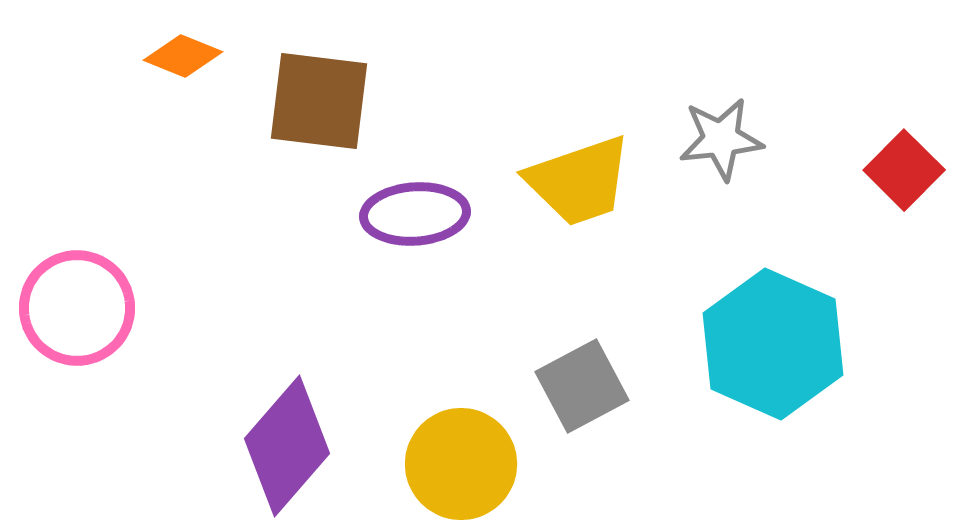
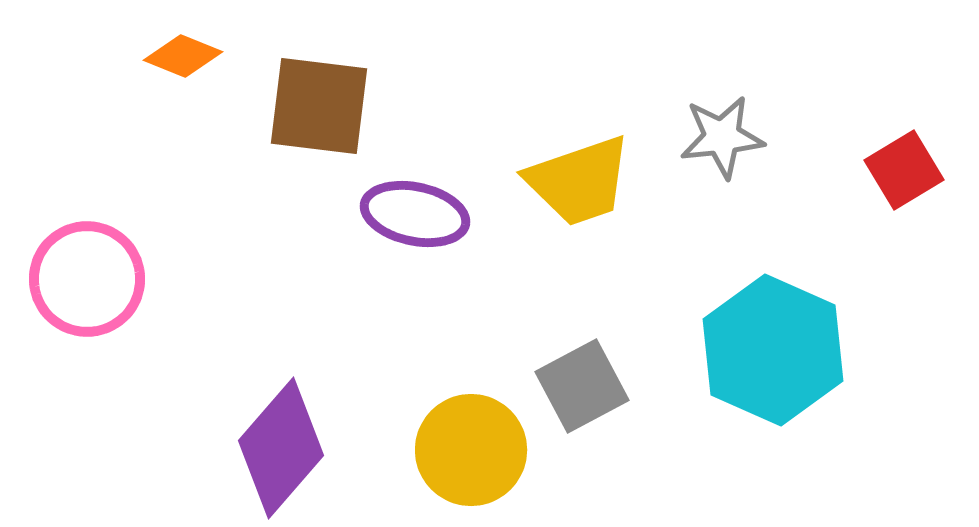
brown square: moved 5 px down
gray star: moved 1 px right, 2 px up
red square: rotated 14 degrees clockwise
purple ellipse: rotated 16 degrees clockwise
pink circle: moved 10 px right, 29 px up
cyan hexagon: moved 6 px down
purple diamond: moved 6 px left, 2 px down
yellow circle: moved 10 px right, 14 px up
